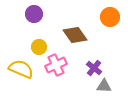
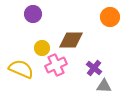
purple circle: moved 1 px left
brown diamond: moved 4 px left, 5 px down; rotated 55 degrees counterclockwise
yellow circle: moved 3 px right, 1 px down
